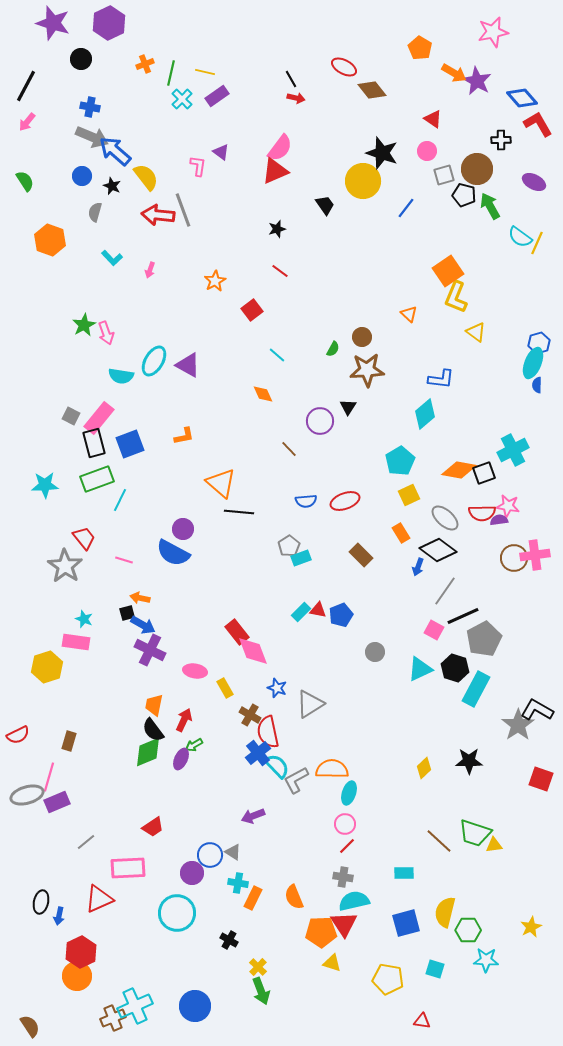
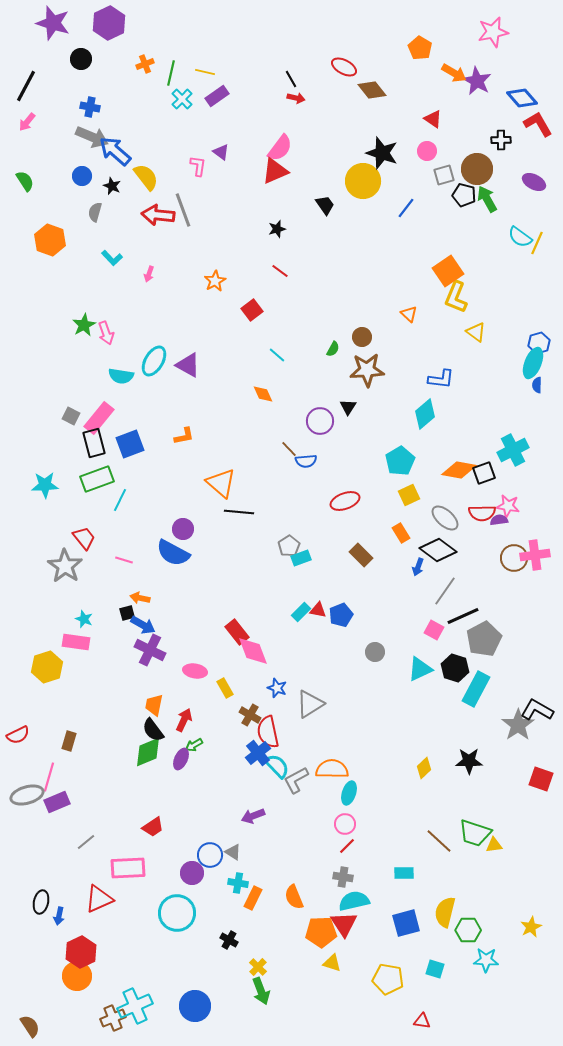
green arrow at (490, 206): moved 3 px left, 7 px up
pink arrow at (150, 270): moved 1 px left, 4 px down
blue semicircle at (306, 501): moved 40 px up
